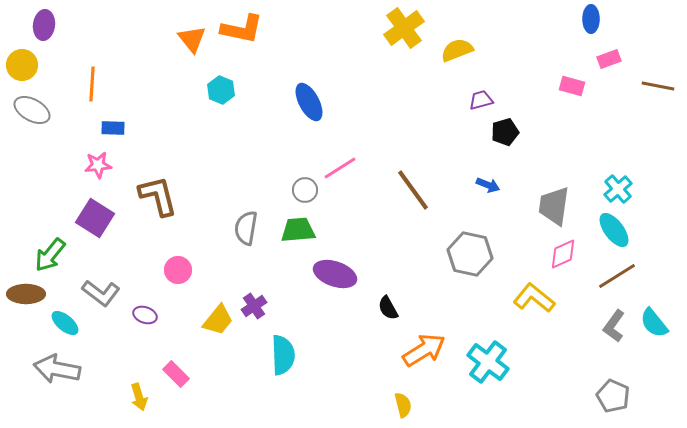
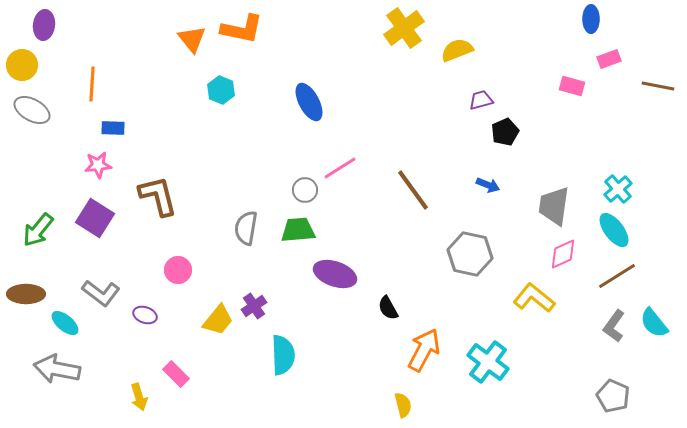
black pentagon at (505, 132): rotated 8 degrees counterclockwise
green arrow at (50, 255): moved 12 px left, 25 px up
orange arrow at (424, 350): rotated 30 degrees counterclockwise
